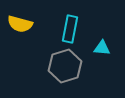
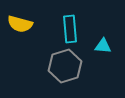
cyan rectangle: rotated 16 degrees counterclockwise
cyan triangle: moved 1 px right, 2 px up
